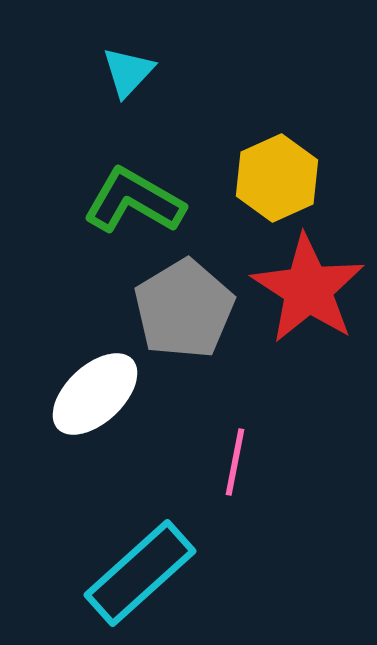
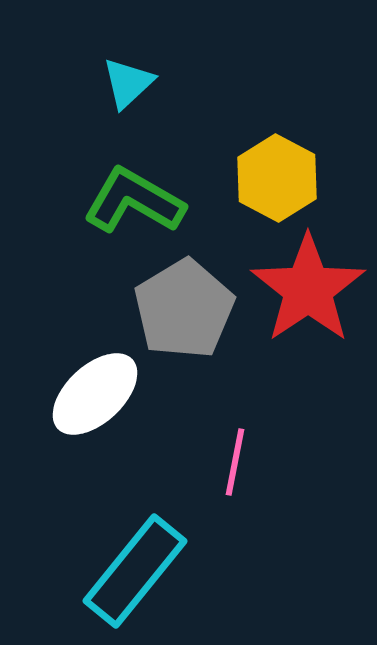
cyan triangle: moved 11 px down; rotated 4 degrees clockwise
yellow hexagon: rotated 8 degrees counterclockwise
red star: rotated 5 degrees clockwise
cyan rectangle: moved 5 px left, 2 px up; rotated 9 degrees counterclockwise
